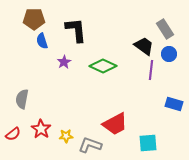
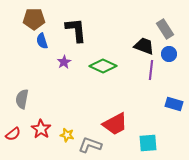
black trapezoid: rotated 15 degrees counterclockwise
yellow star: moved 1 px right, 1 px up; rotated 16 degrees clockwise
